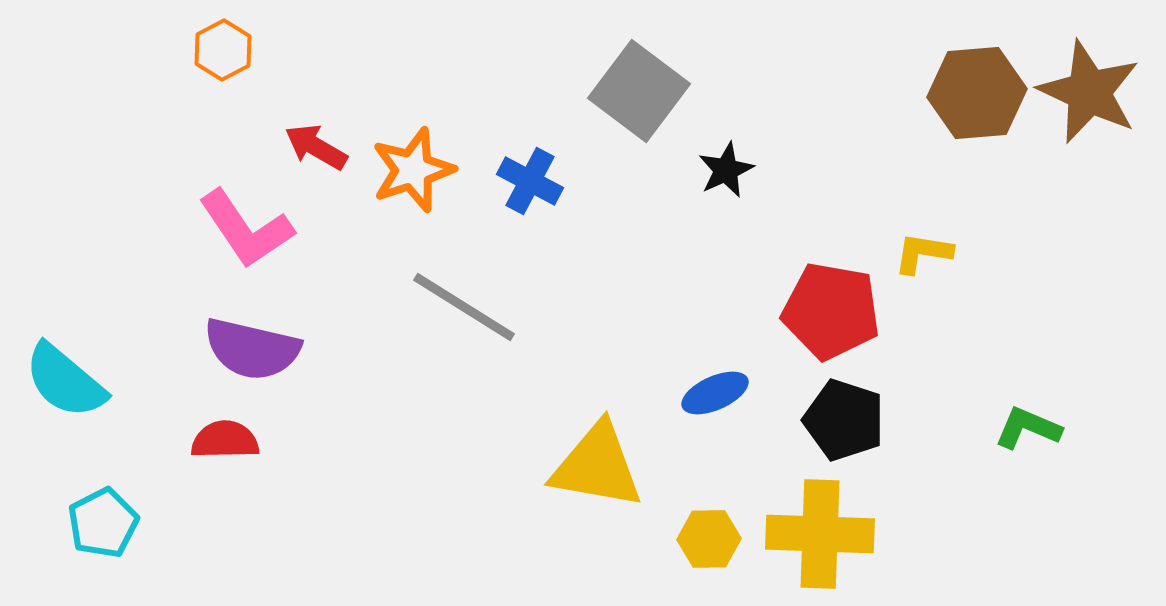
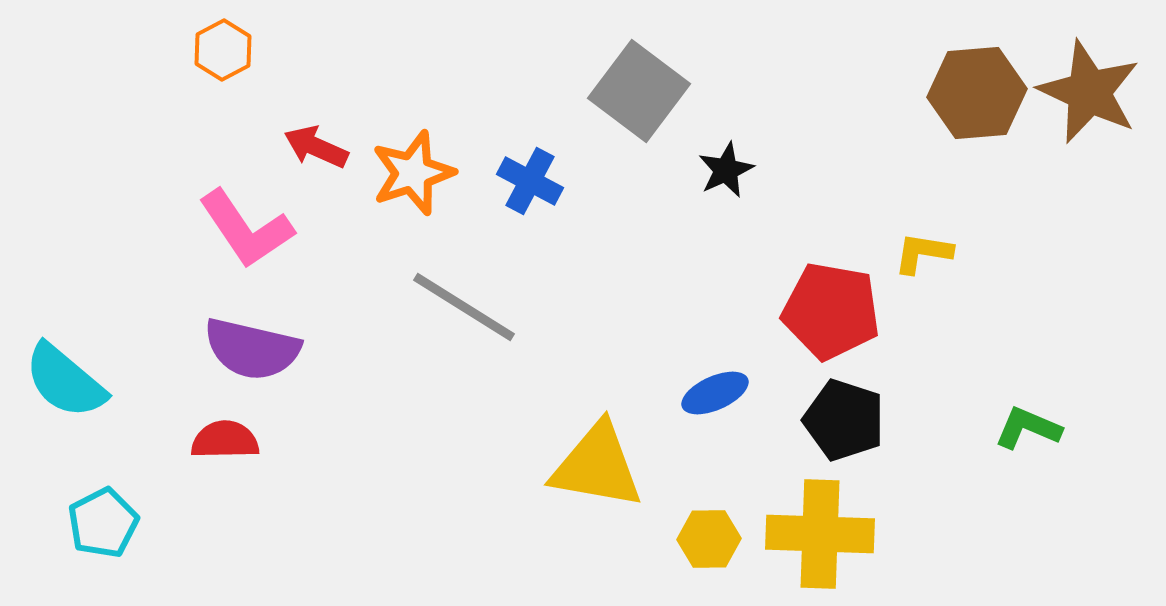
red arrow: rotated 6 degrees counterclockwise
orange star: moved 3 px down
